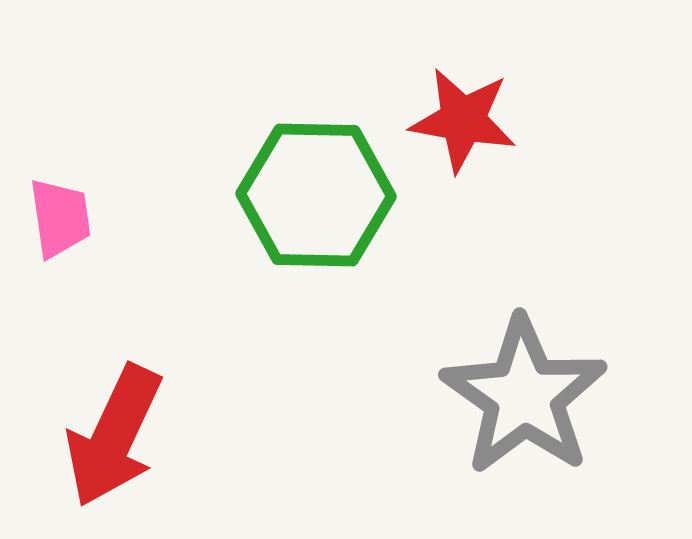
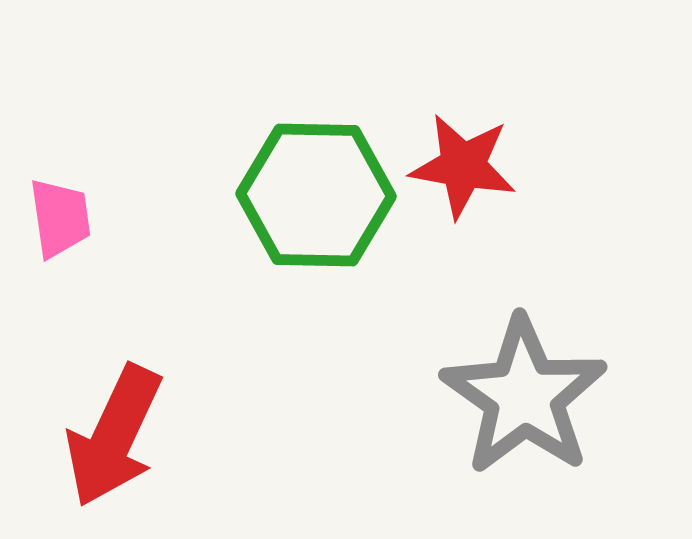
red star: moved 46 px down
